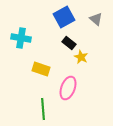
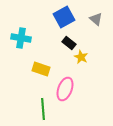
pink ellipse: moved 3 px left, 1 px down
